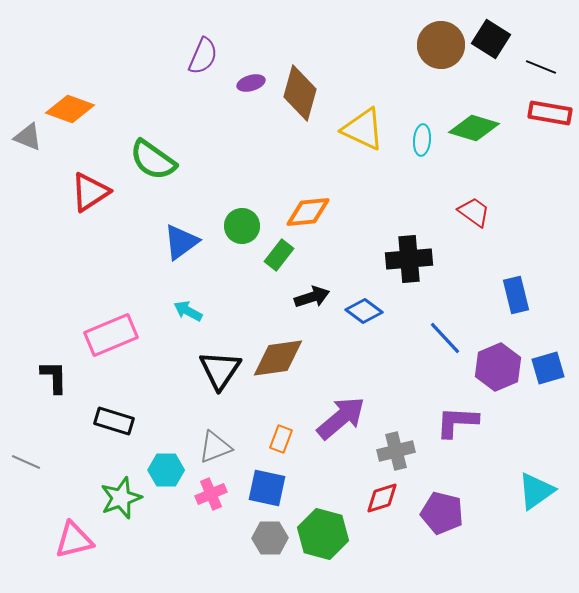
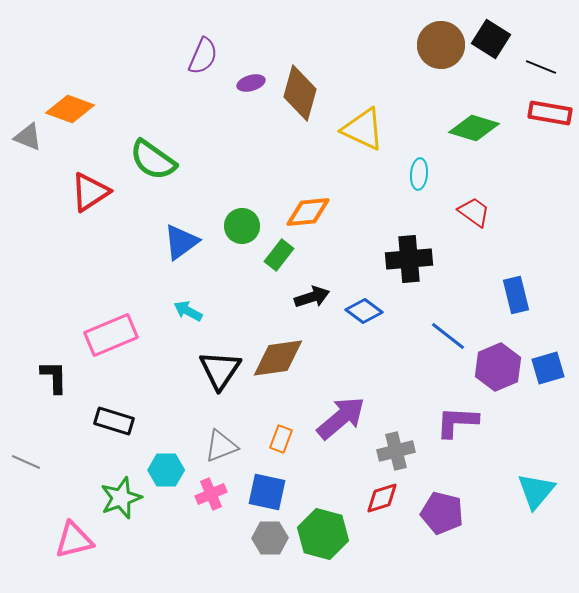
cyan ellipse at (422, 140): moved 3 px left, 34 px down
blue line at (445, 338): moved 3 px right, 2 px up; rotated 9 degrees counterclockwise
gray triangle at (215, 447): moved 6 px right, 1 px up
blue square at (267, 488): moved 4 px down
cyan triangle at (536, 491): rotated 15 degrees counterclockwise
